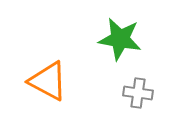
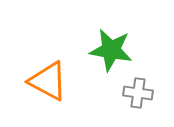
green star: moved 9 px left, 11 px down
